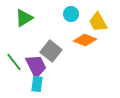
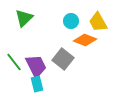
cyan circle: moved 7 px down
green triangle: rotated 12 degrees counterclockwise
gray square: moved 12 px right, 8 px down
cyan rectangle: rotated 21 degrees counterclockwise
